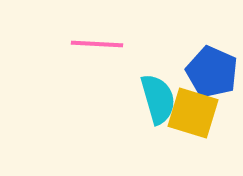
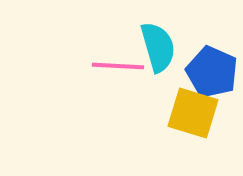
pink line: moved 21 px right, 22 px down
cyan semicircle: moved 52 px up
